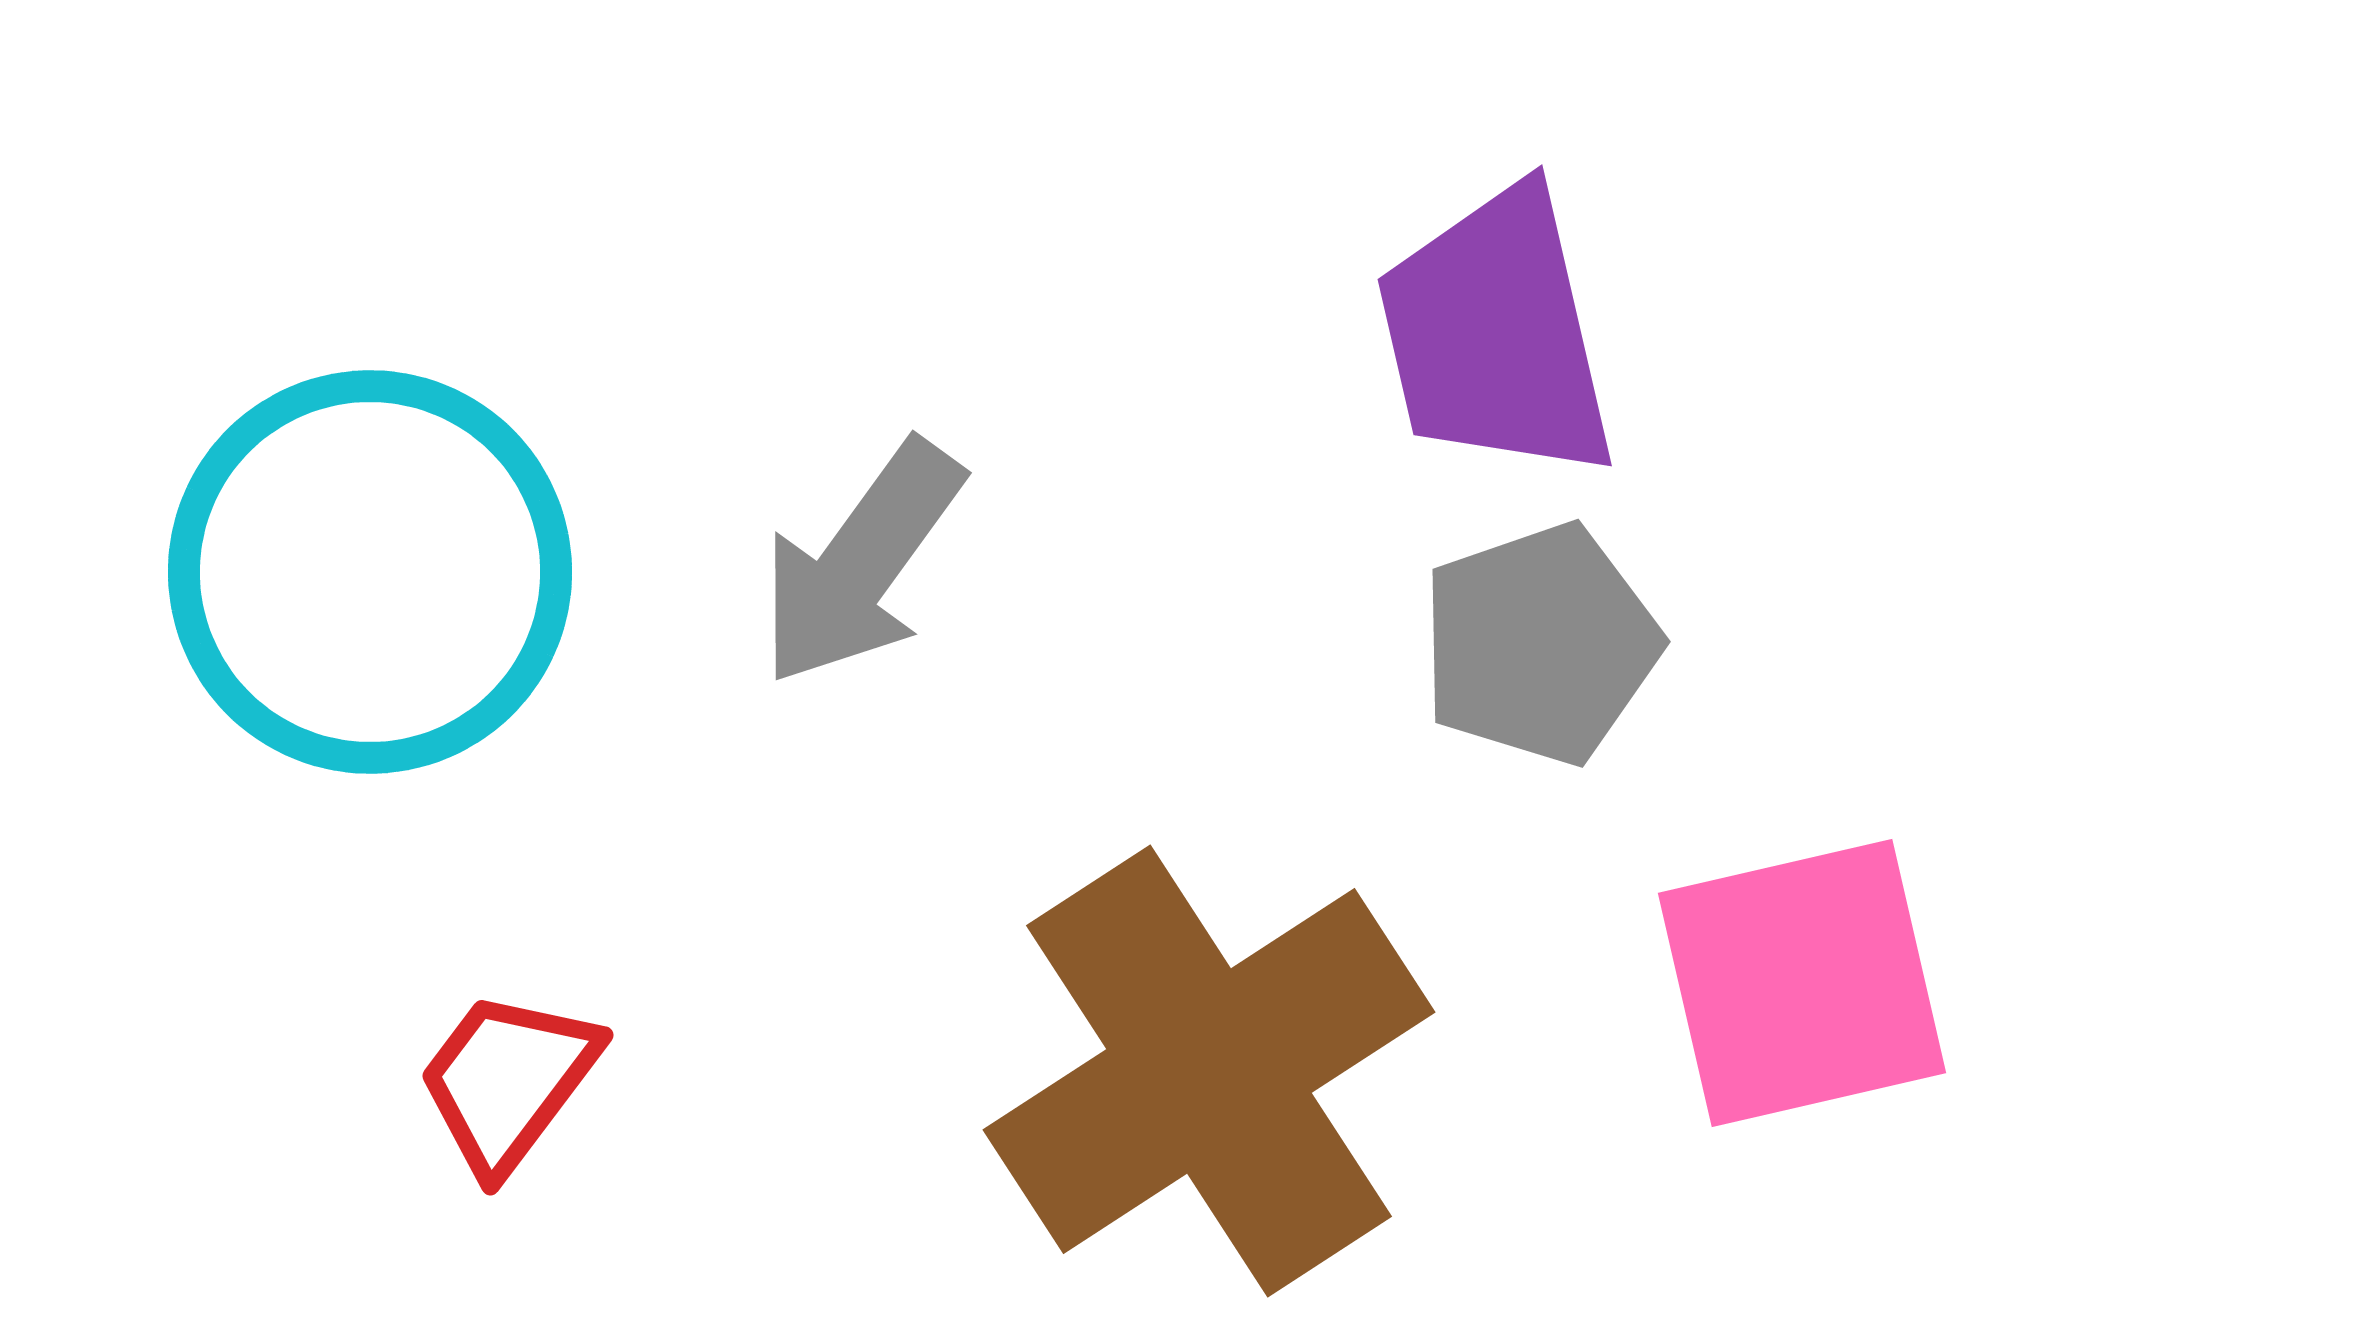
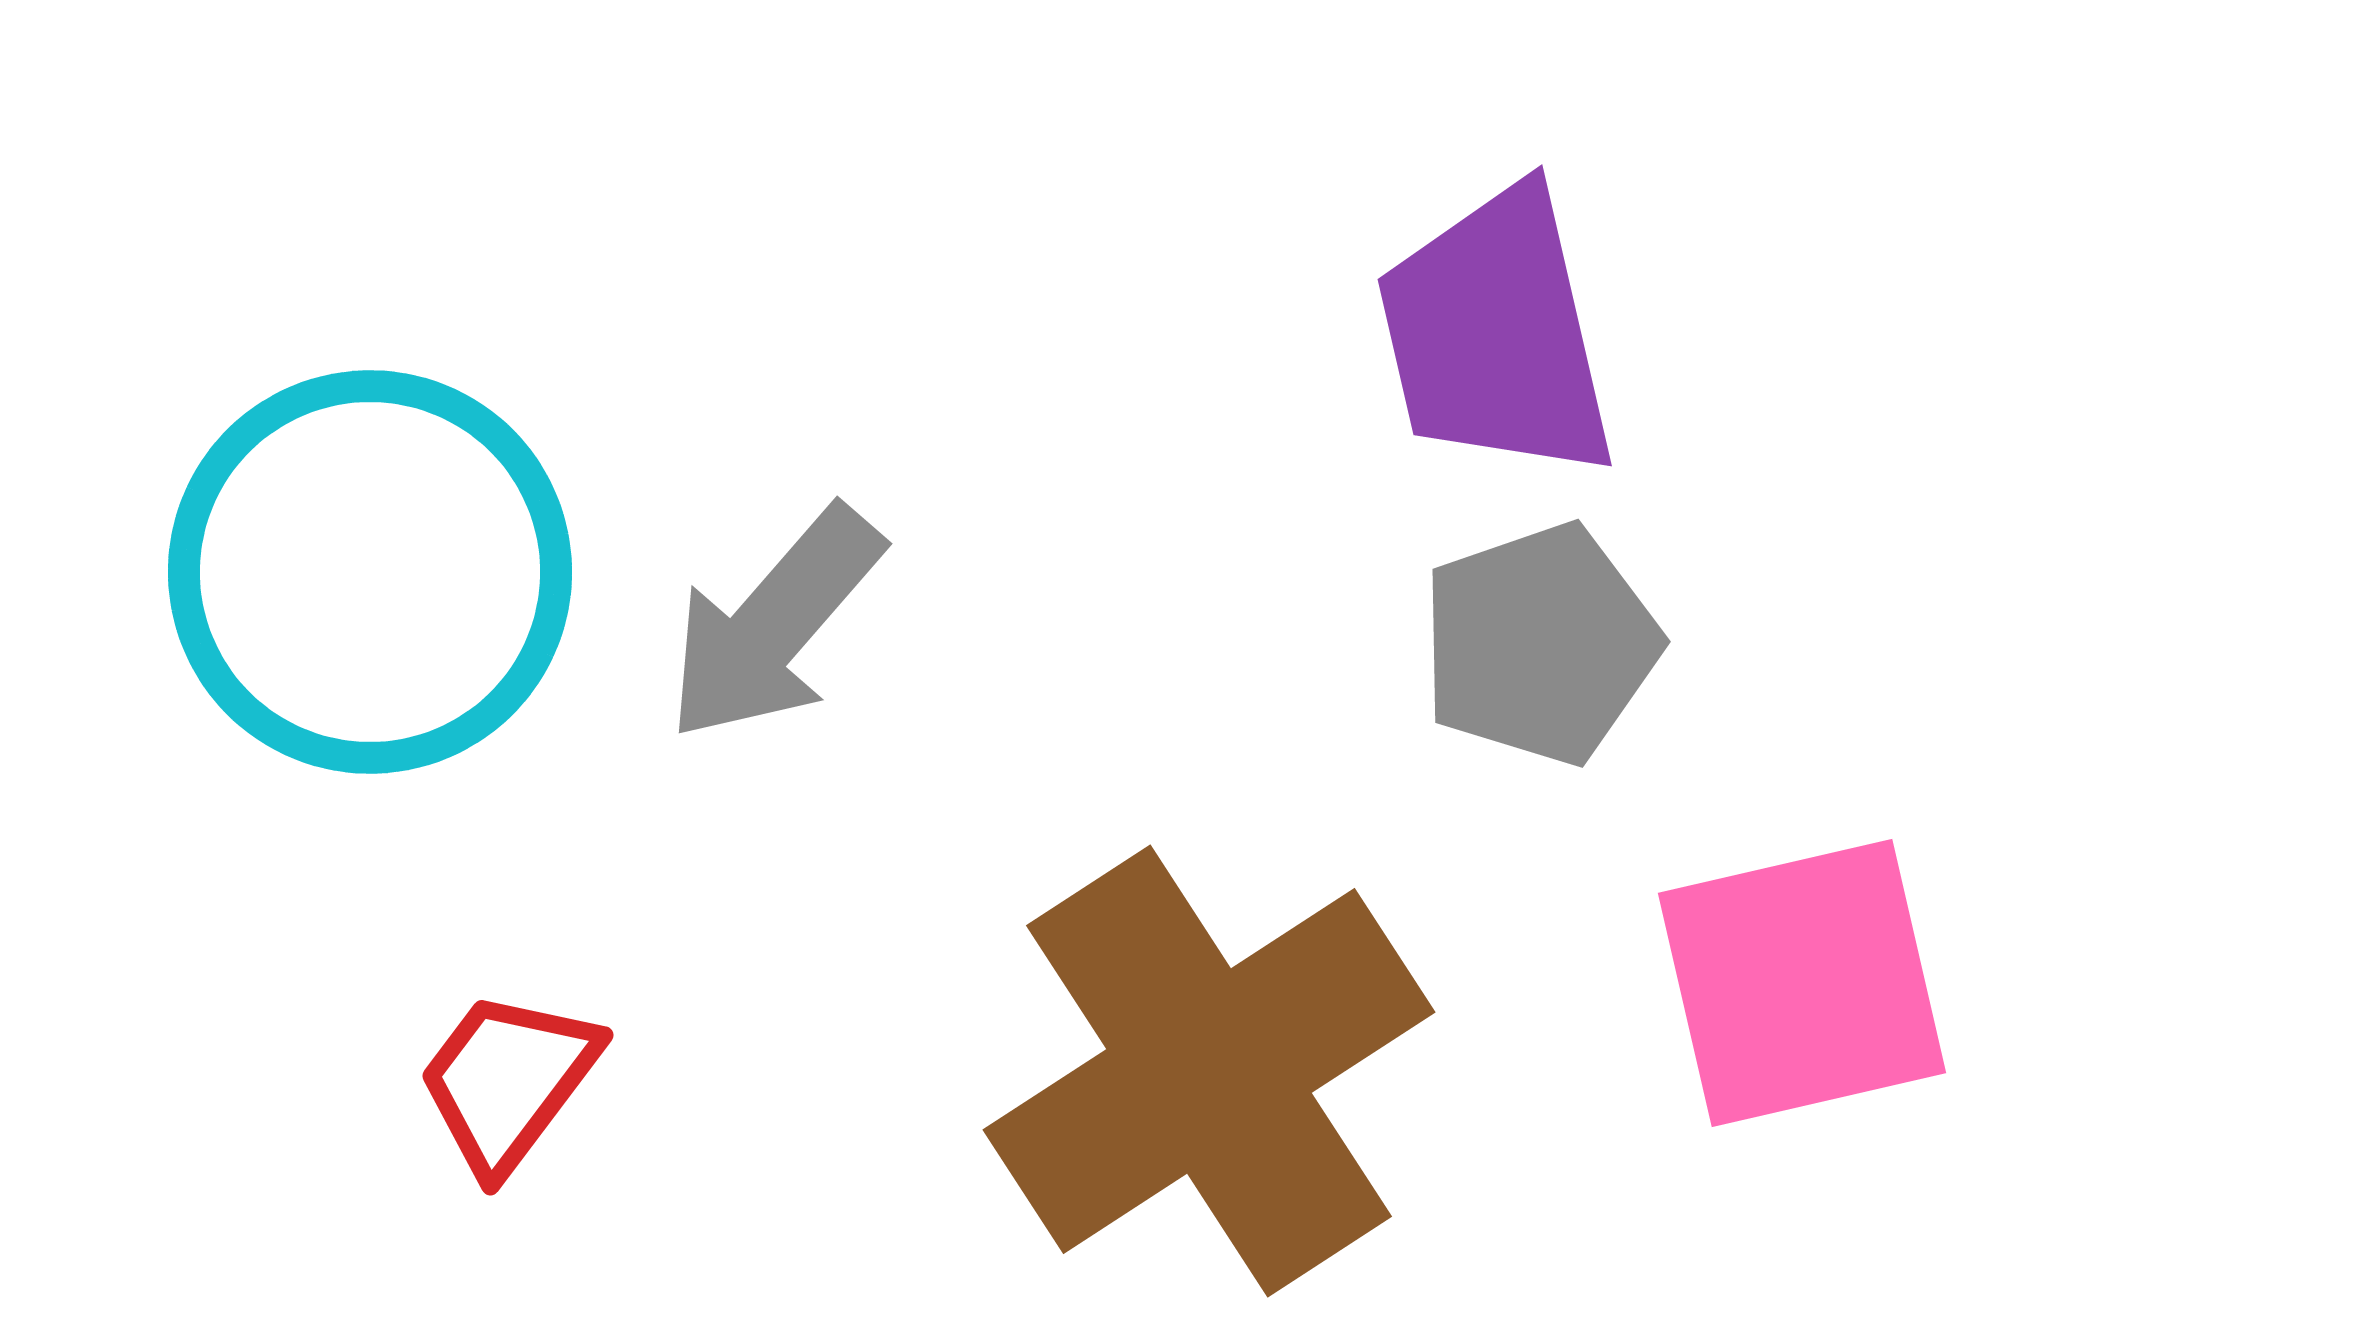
gray arrow: moved 87 px left, 61 px down; rotated 5 degrees clockwise
